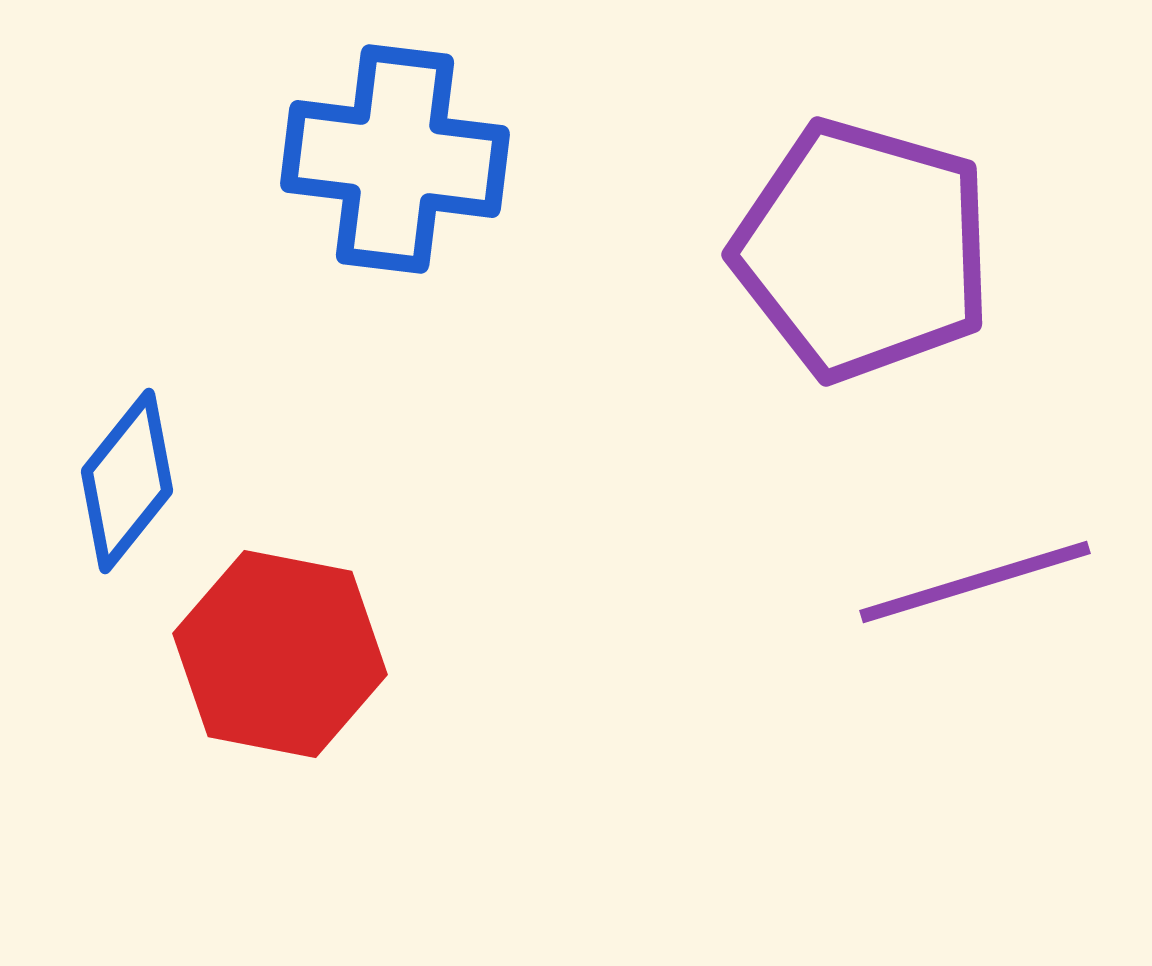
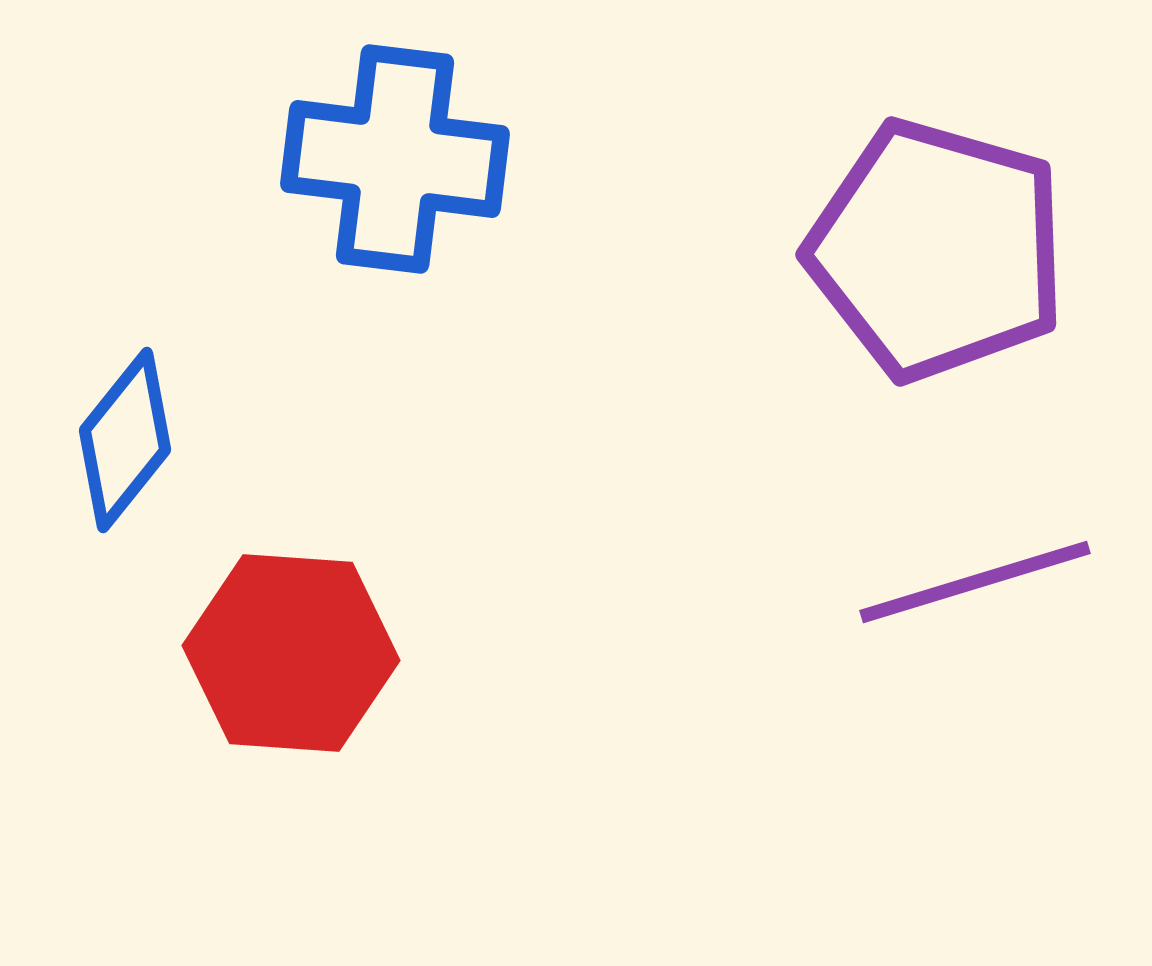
purple pentagon: moved 74 px right
blue diamond: moved 2 px left, 41 px up
red hexagon: moved 11 px right, 1 px up; rotated 7 degrees counterclockwise
